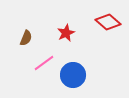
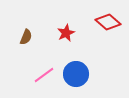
brown semicircle: moved 1 px up
pink line: moved 12 px down
blue circle: moved 3 px right, 1 px up
